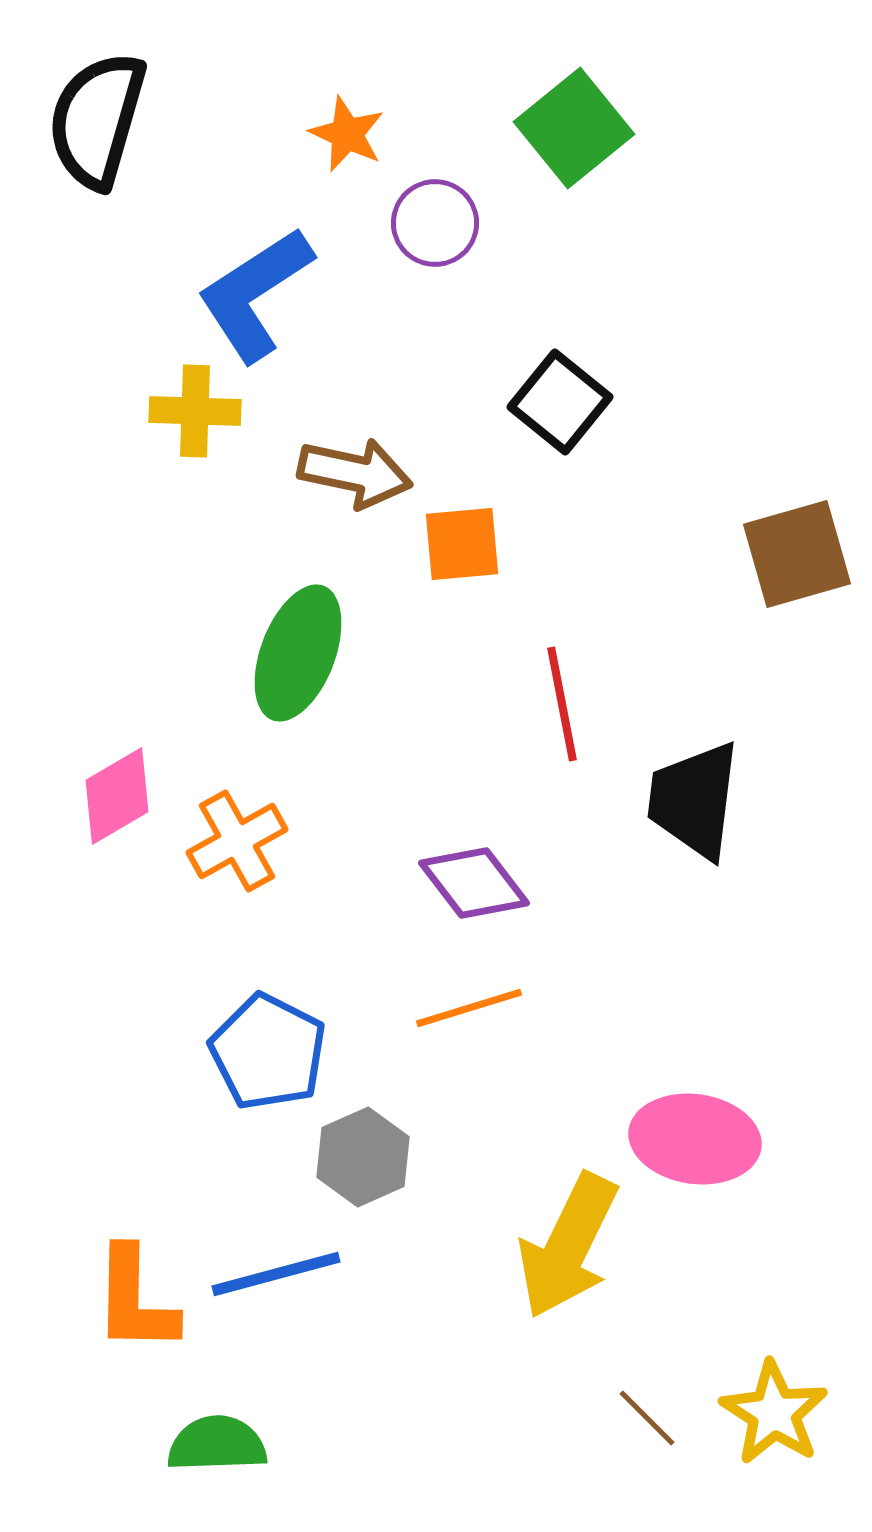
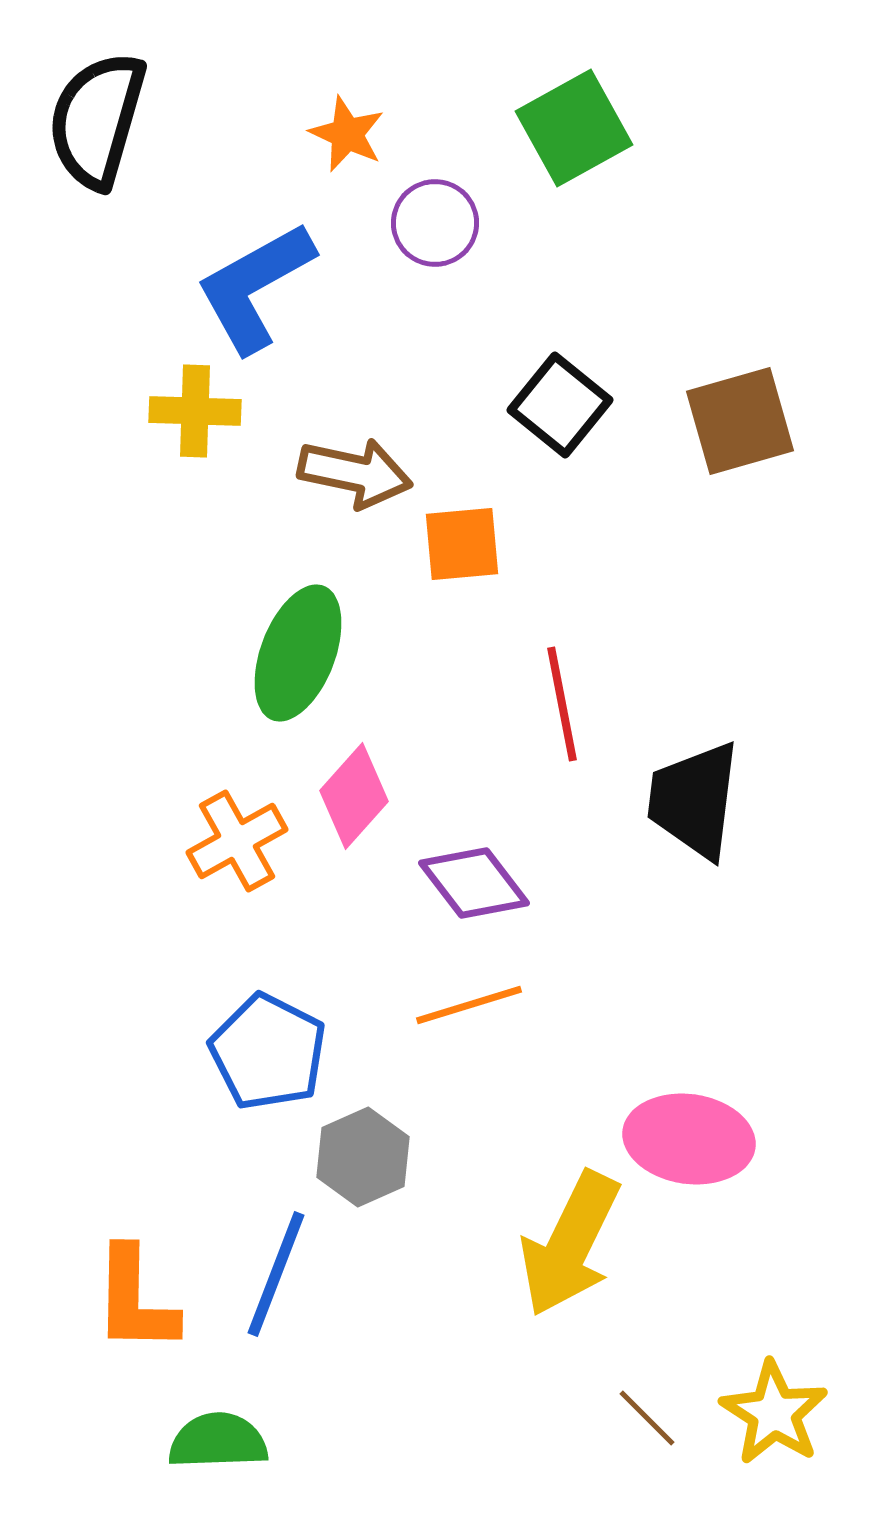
green square: rotated 10 degrees clockwise
blue L-shape: moved 7 px up; rotated 4 degrees clockwise
black square: moved 3 px down
brown square: moved 57 px left, 133 px up
pink diamond: moved 237 px right; rotated 18 degrees counterclockwise
orange line: moved 3 px up
pink ellipse: moved 6 px left
yellow arrow: moved 2 px right, 2 px up
blue line: rotated 54 degrees counterclockwise
green semicircle: moved 1 px right, 3 px up
